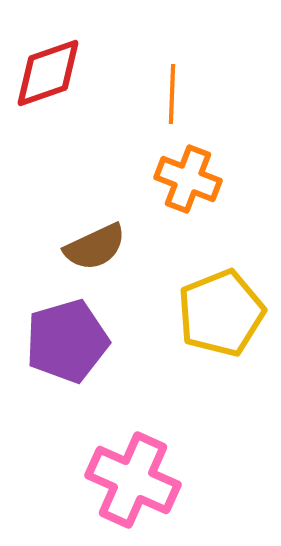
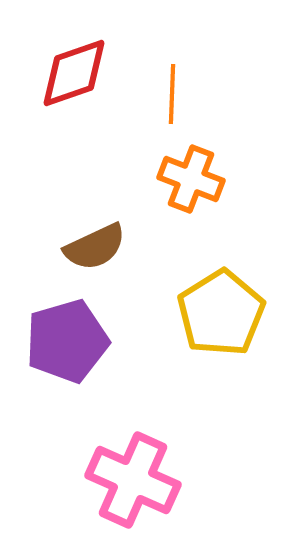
red diamond: moved 26 px right
orange cross: moved 3 px right
yellow pentagon: rotated 10 degrees counterclockwise
